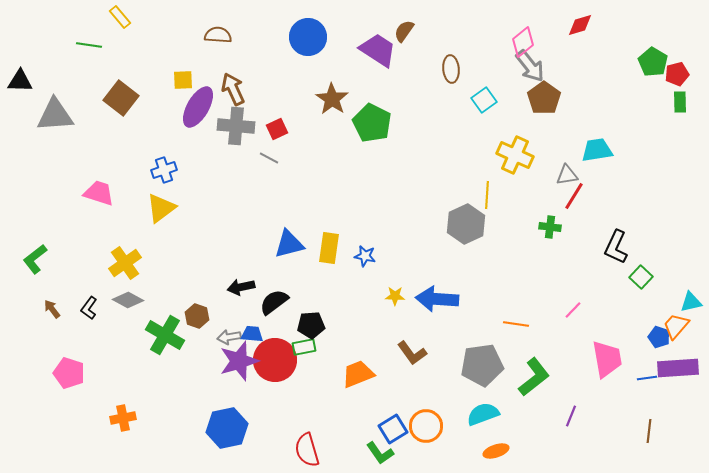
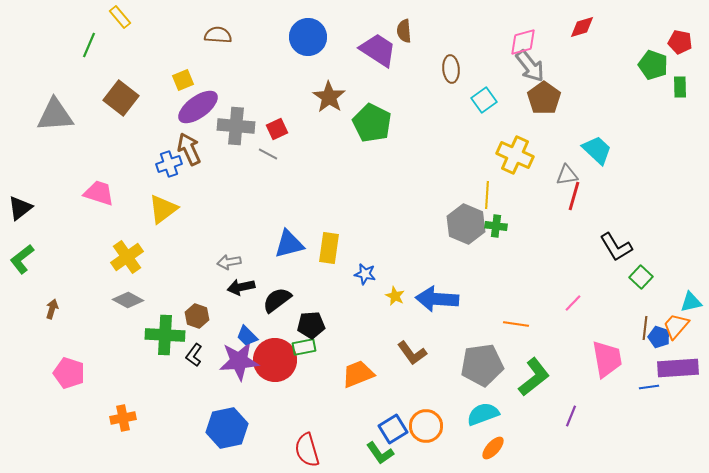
red diamond at (580, 25): moved 2 px right, 2 px down
brown semicircle at (404, 31): rotated 40 degrees counterclockwise
pink diamond at (523, 42): rotated 24 degrees clockwise
green line at (89, 45): rotated 75 degrees counterclockwise
green pentagon at (653, 62): moved 3 px down; rotated 12 degrees counterclockwise
red pentagon at (677, 74): moved 3 px right, 32 px up; rotated 25 degrees clockwise
yellow square at (183, 80): rotated 20 degrees counterclockwise
black triangle at (20, 81): moved 127 px down; rotated 40 degrees counterclockwise
brown arrow at (233, 89): moved 44 px left, 60 px down
brown star at (332, 99): moved 3 px left, 2 px up
green rectangle at (680, 102): moved 15 px up
purple ellipse at (198, 107): rotated 24 degrees clockwise
cyan trapezoid at (597, 150): rotated 52 degrees clockwise
gray line at (269, 158): moved 1 px left, 4 px up
blue cross at (164, 170): moved 5 px right, 6 px up
red line at (574, 196): rotated 16 degrees counterclockwise
yellow triangle at (161, 208): moved 2 px right, 1 px down
gray hexagon at (466, 224): rotated 12 degrees counterclockwise
green cross at (550, 227): moved 54 px left, 1 px up
black L-shape at (616, 247): rotated 56 degrees counterclockwise
blue star at (365, 256): moved 18 px down
green L-shape at (35, 259): moved 13 px left
yellow cross at (125, 263): moved 2 px right, 6 px up
yellow star at (395, 296): rotated 24 degrees clockwise
black semicircle at (274, 302): moved 3 px right, 2 px up
black L-shape at (89, 308): moved 105 px right, 47 px down
brown arrow at (52, 309): rotated 54 degrees clockwise
pink line at (573, 310): moved 7 px up
blue trapezoid at (252, 334): moved 5 px left, 2 px down; rotated 140 degrees counterclockwise
green cross at (165, 335): rotated 27 degrees counterclockwise
gray arrow at (229, 337): moved 75 px up
purple star at (239, 361): rotated 12 degrees clockwise
blue line at (647, 378): moved 2 px right, 9 px down
brown line at (649, 431): moved 4 px left, 103 px up
orange ellipse at (496, 451): moved 3 px left, 3 px up; rotated 30 degrees counterclockwise
